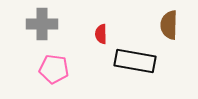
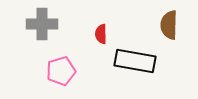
pink pentagon: moved 7 px right, 2 px down; rotated 24 degrees counterclockwise
